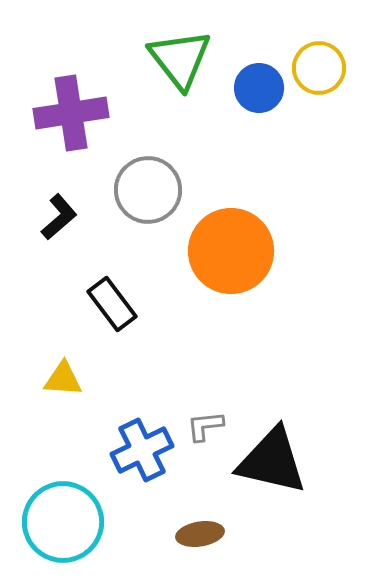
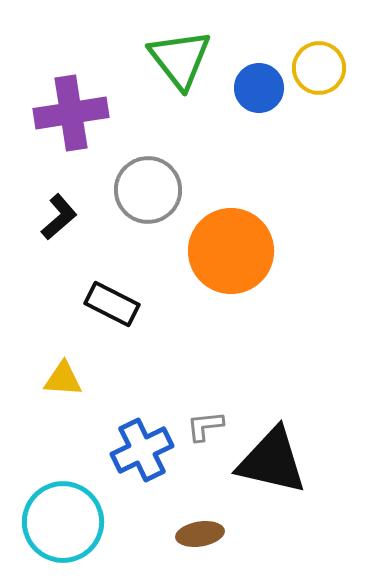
black rectangle: rotated 26 degrees counterclockwise
